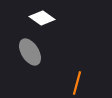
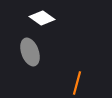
gray ellipse: rotated 12 degrees clockwise
